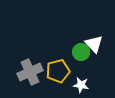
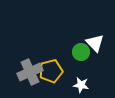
white triangle: moved 1 px right, 1 px up
yellow pentagon: moved 7 px left
